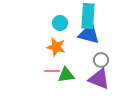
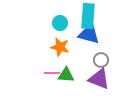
orange star: moved 4 px right
pink line: moved 2 px down
green triangle: rotated 12 degrees clockwise
